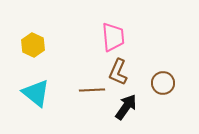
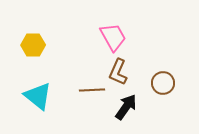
pink trapezoid: rotated 24 degrees counterclockwise
yellow hexagon: rotated 25 degrees counterclockwise
cyan triangle: moved 2 px right, 3 px down
